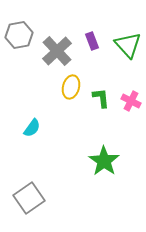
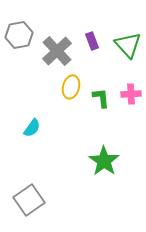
pink cross: moved 7 px up; rotated 30 degrees counterclockwise
gray square: moved 2 px down
